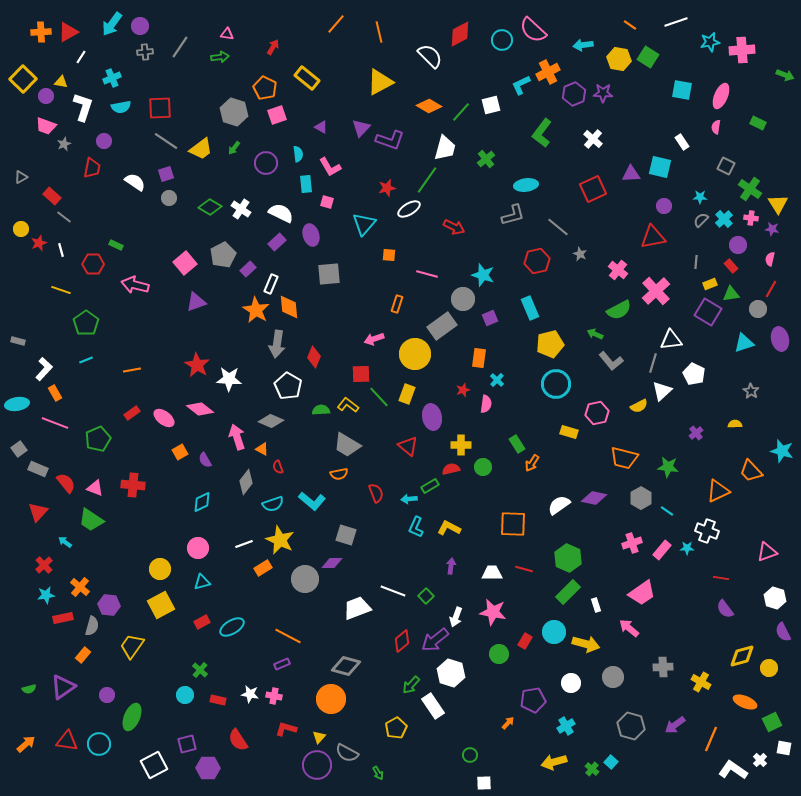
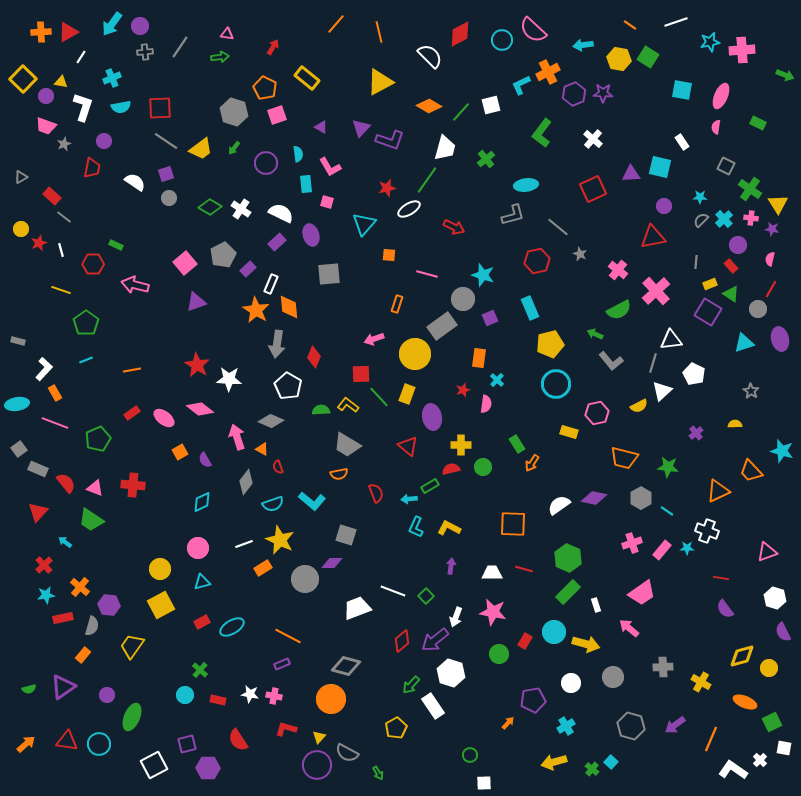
green triangle at (731, 294): rotated 42 degrees clockwise
